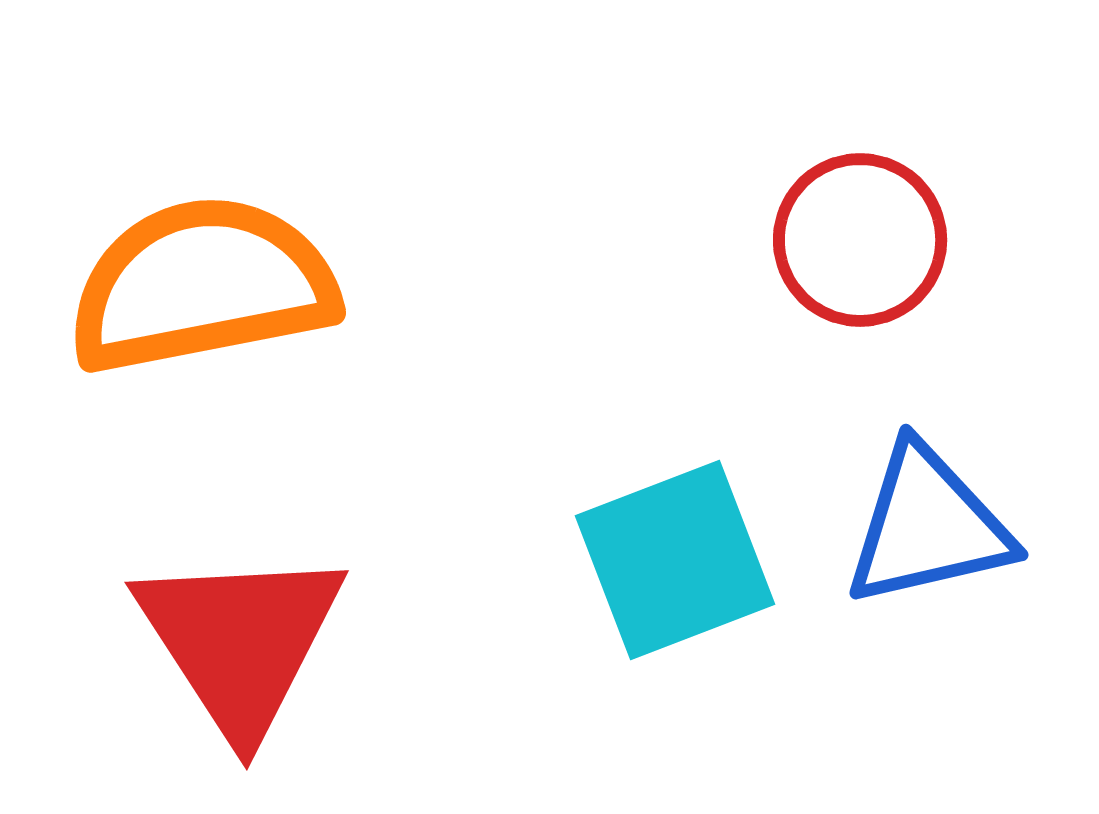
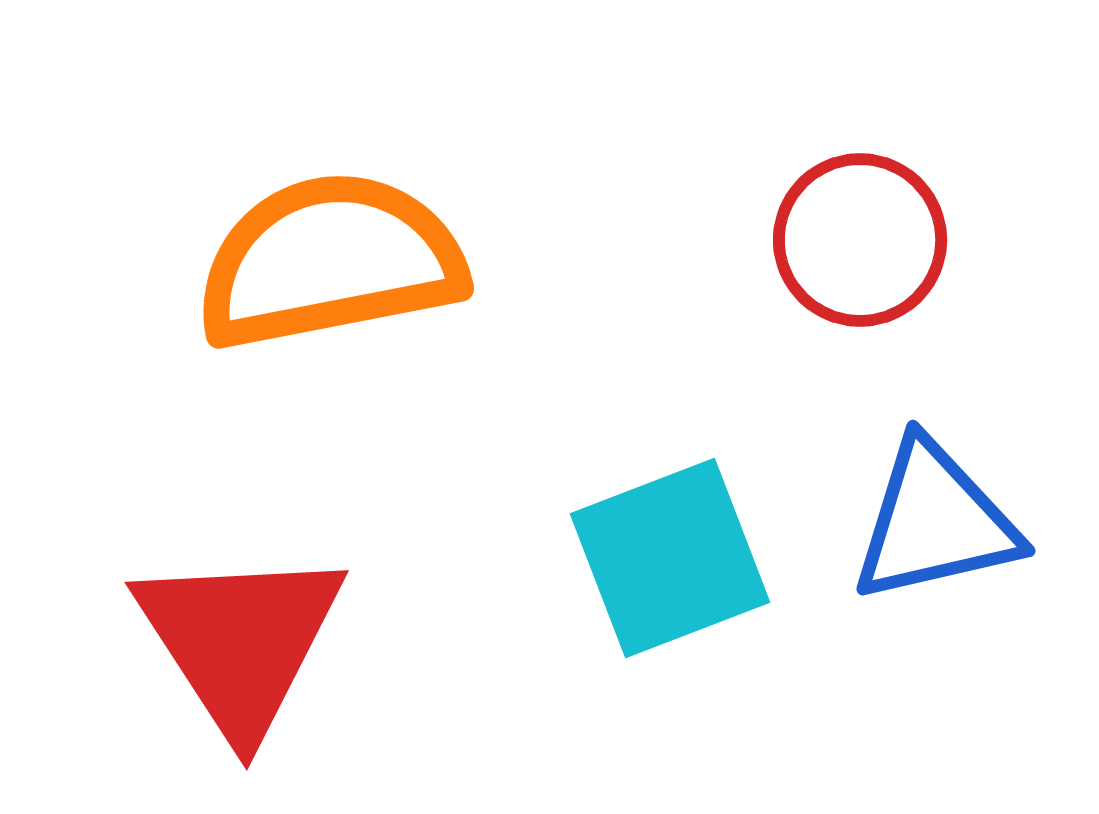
orange semicircle: moved 128 px right, 24 px up
blue triangle: moved 7 px right, 4 px up
cyan square: moved 5 px left, 2 px up
